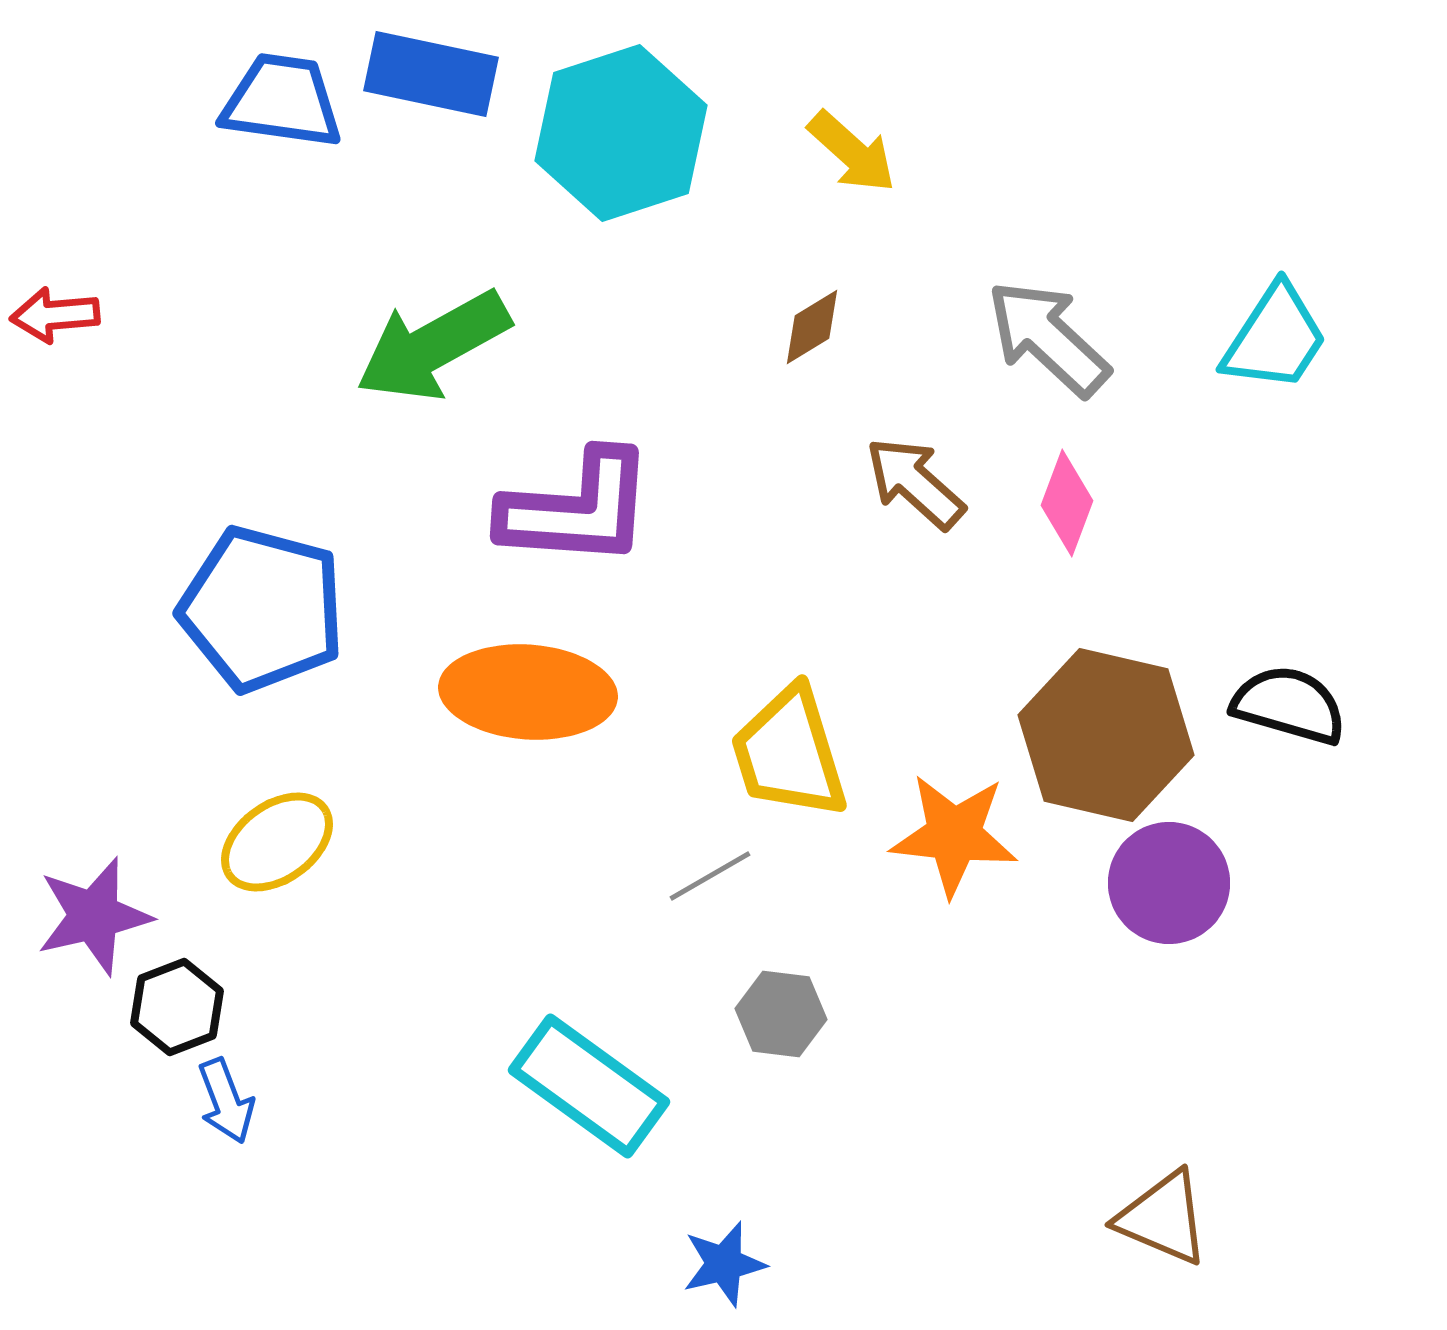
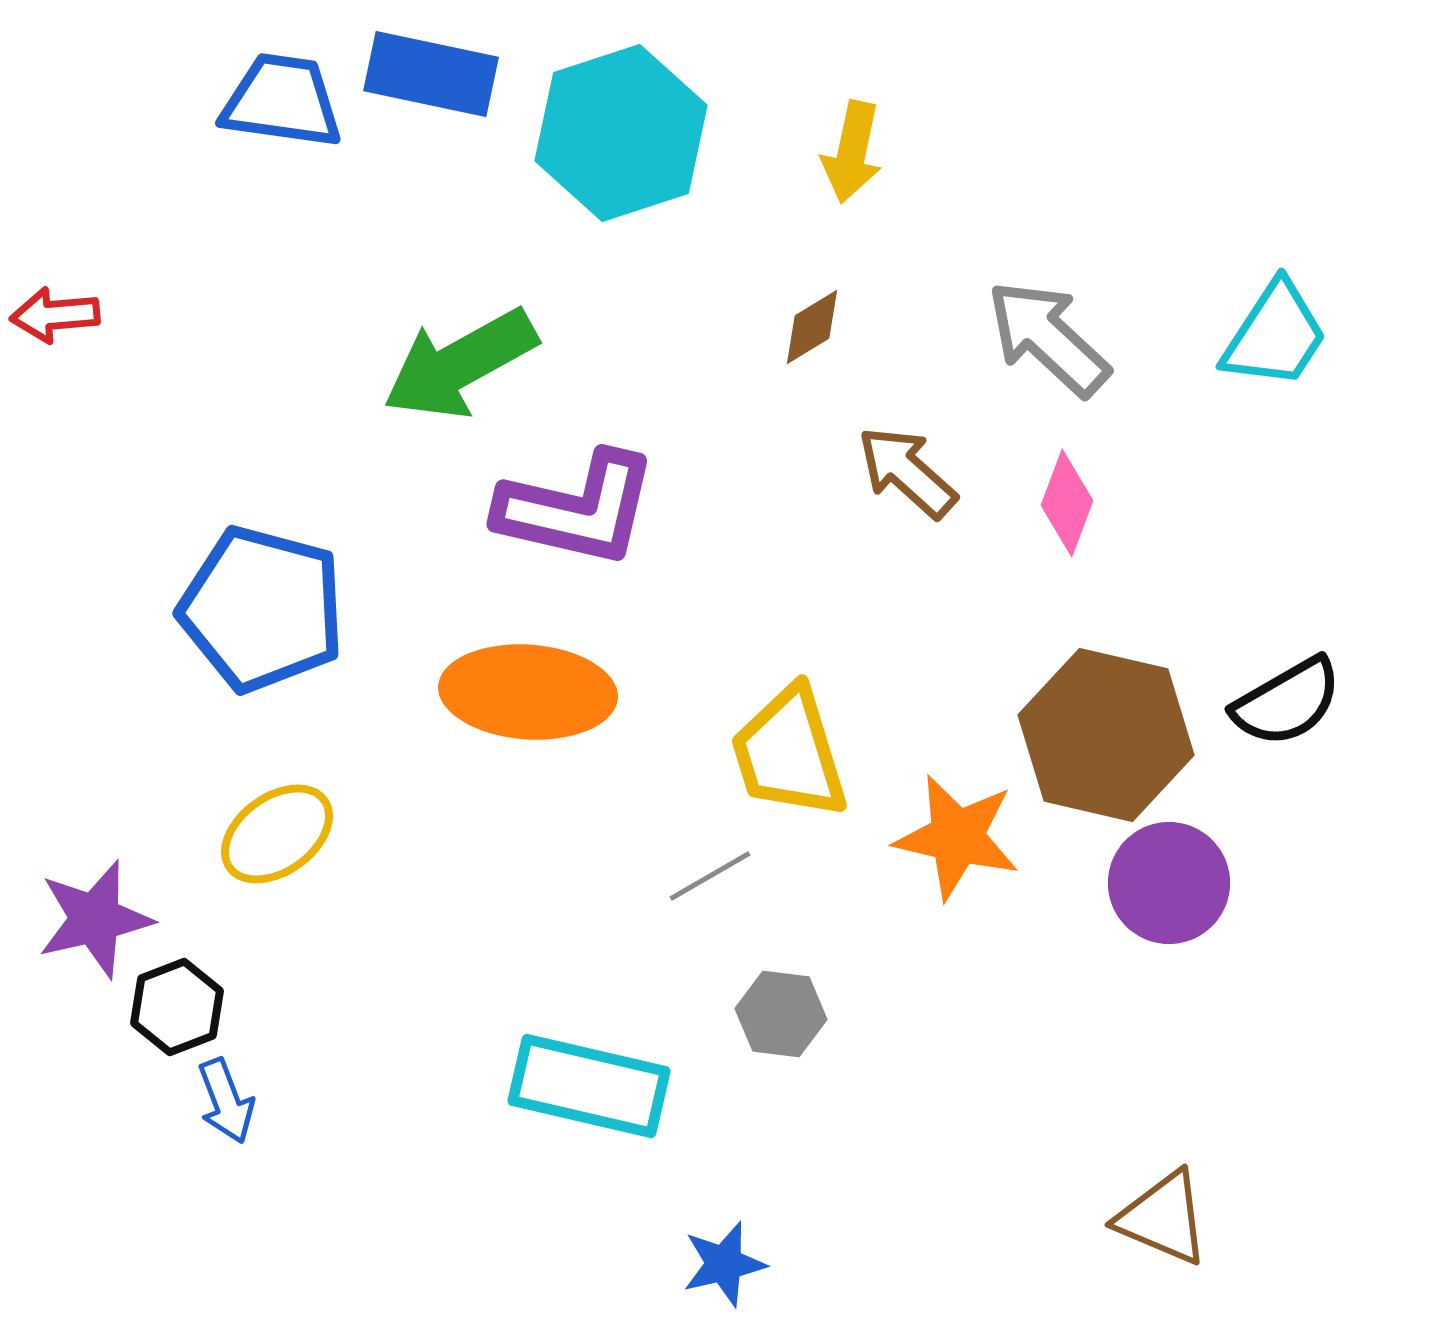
yellow arrow: rotated 60 degrees clockwise
cyan trapezoid: moved 3 px up
green arrow: moved 27 px right, 18 px down
brown arrow: moved 8 px left, 11 px up
purple L-shape: rotated 9 degrees clockwise
black semicircle: moved 2 px left, 3 px up; rotated 134 degrees clockwise
orange star: moved 3 px right, 2 px down; rotated 7 degrees clockwise
yellow ellipse: moved 8 px up
purple star: moved 1 px right, 3 px down
cyan rectangle: rotated 23 degrees counterclockwise
